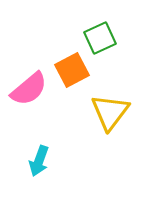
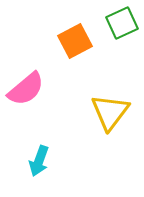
green square: moved 22 px right, 15 px up
orange square: moved 3 px right, 29 px up
pink semicircle: moved 3 px left
